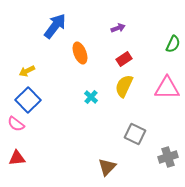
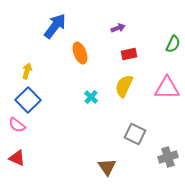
red rectangle: moved 5 px right, 5 px up; rotated 21 degrees clockwise
yellow arrow: rotated 133 degrees clockwise
pink semicircle: moved 1 px right, 1 px down
red triangle: rotated 30 degrees clockwise
brown triangle: rotated 18 degrees counterclockwise
